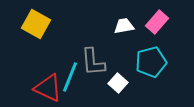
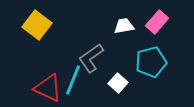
yellow square: moved 1 px right, 1 px down; rotated 8 degrees clockwise
gray L-shape: moved 2 px left, 4 px up; rotated 60 degrees clockwise
cyan line: moved 3 px right, 3 px down
